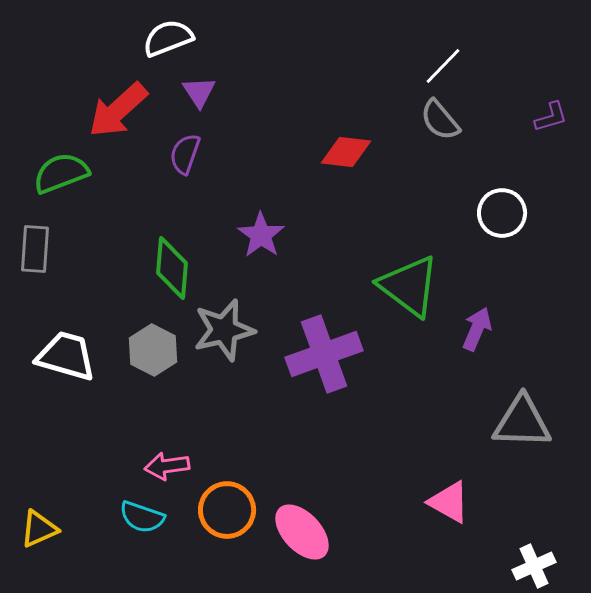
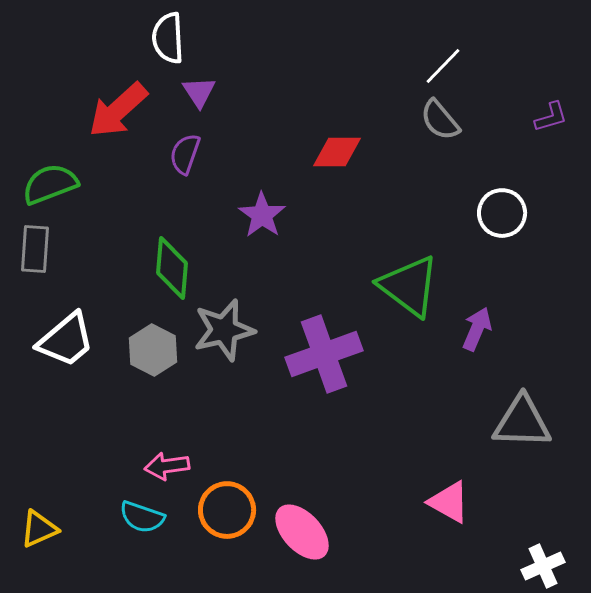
white semicircle: rotated 72 degrees counterclockwise
red diamond: moved 9 px left; rotated 6 degrees counterclockwise
green semicircle: moved 11 px left, 11 px down
purple star: moved 1 px right, 20 px up
white trapezoid: moved 16 px up; rotated 124 degrees clockwise
white cross: moved 9 px right
